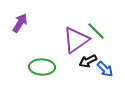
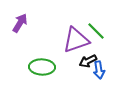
purple triangle: rotated 16 degrees clockwise
blue arrow: moved 6 px left, 1 px down; rotated 36 degrees clockwise
